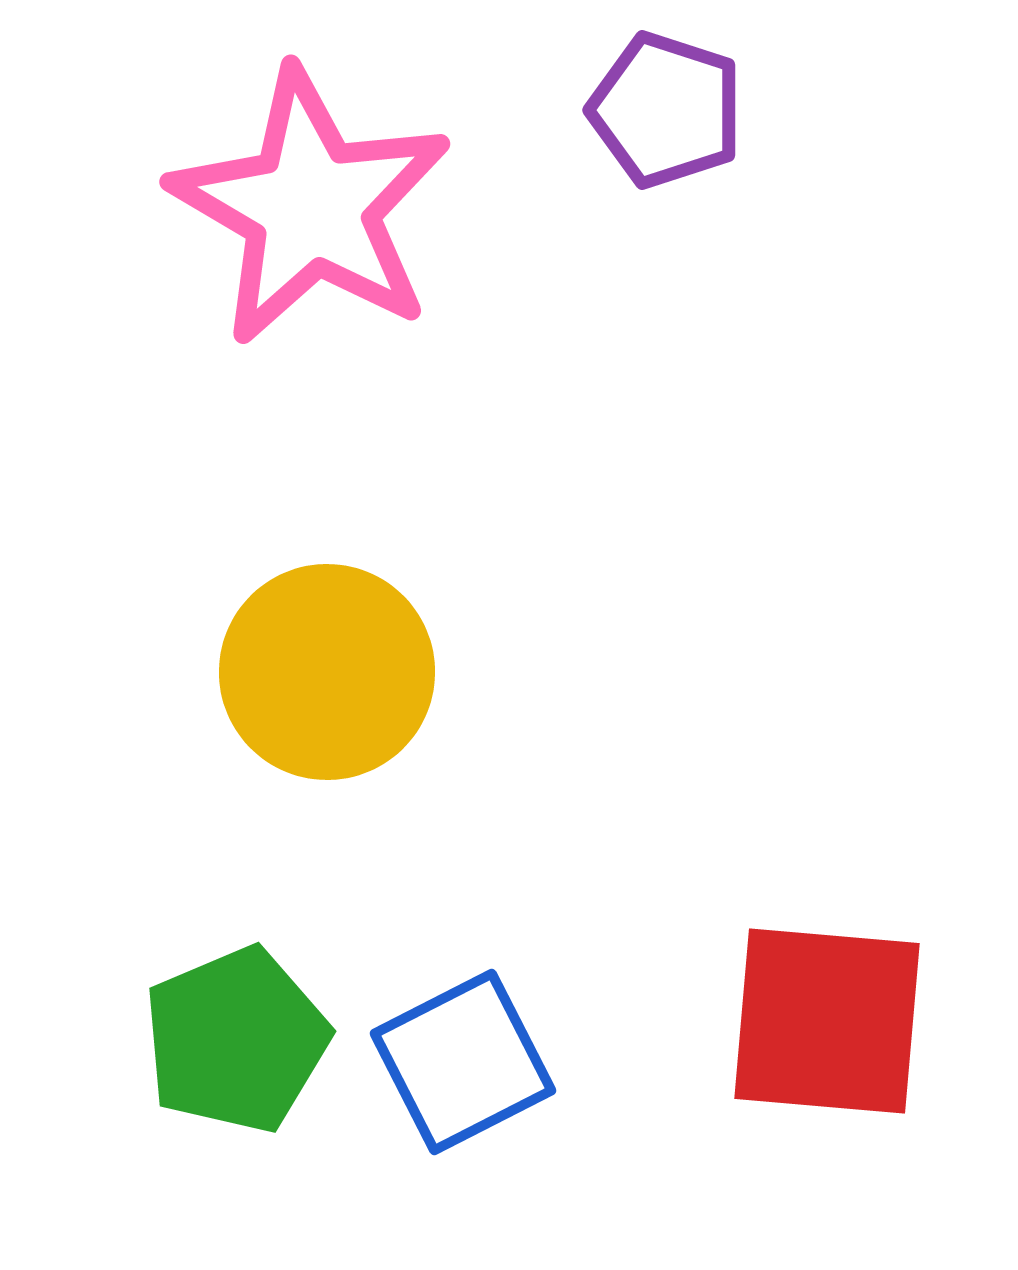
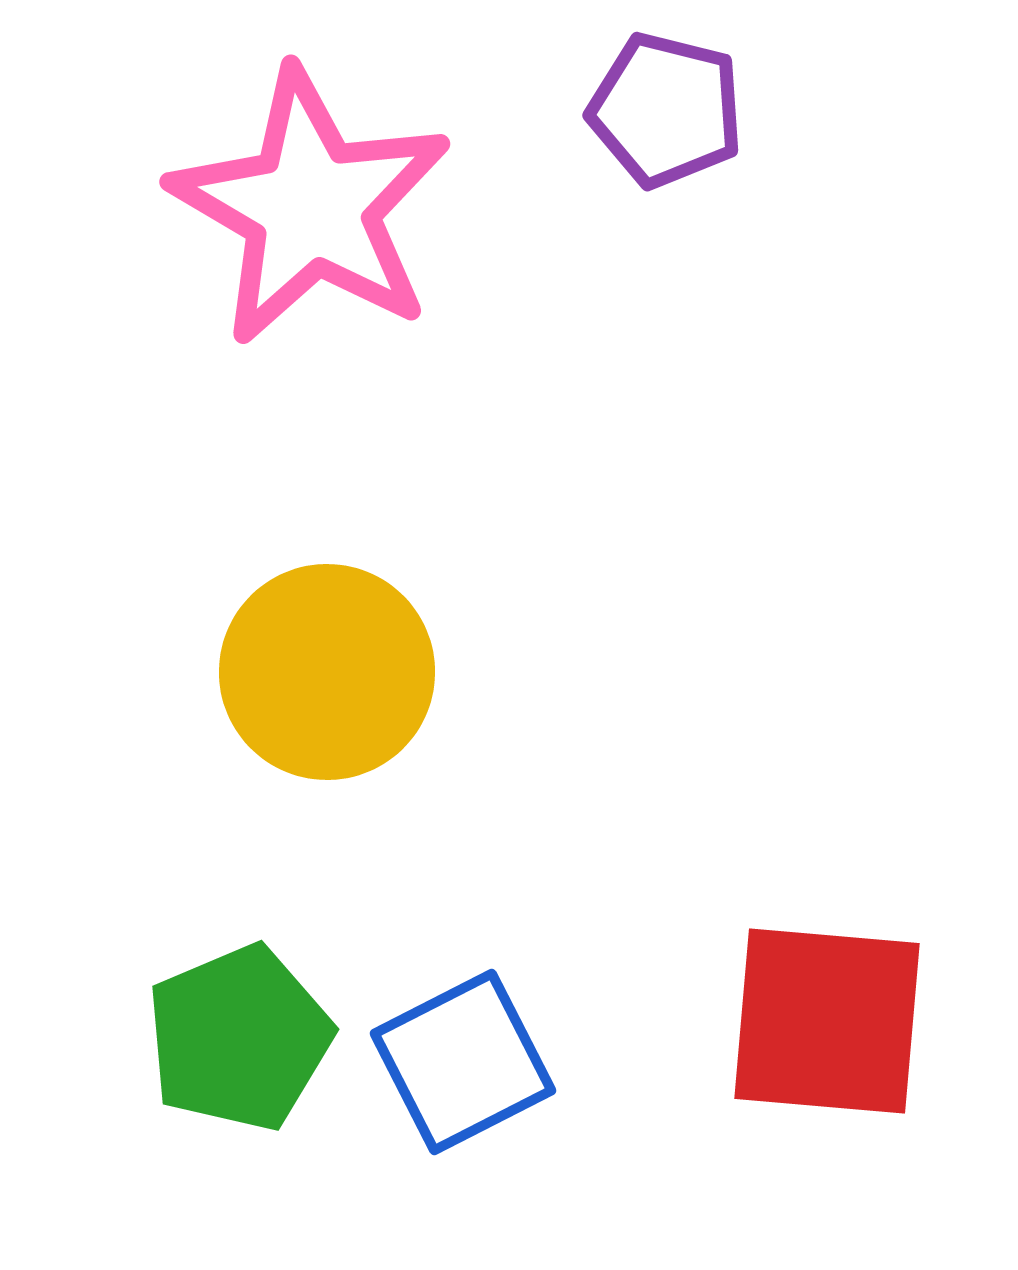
purple pentagon: rotated 4 degrees counterclockwise
green pentagon: moved 3 px right, 2 px up
